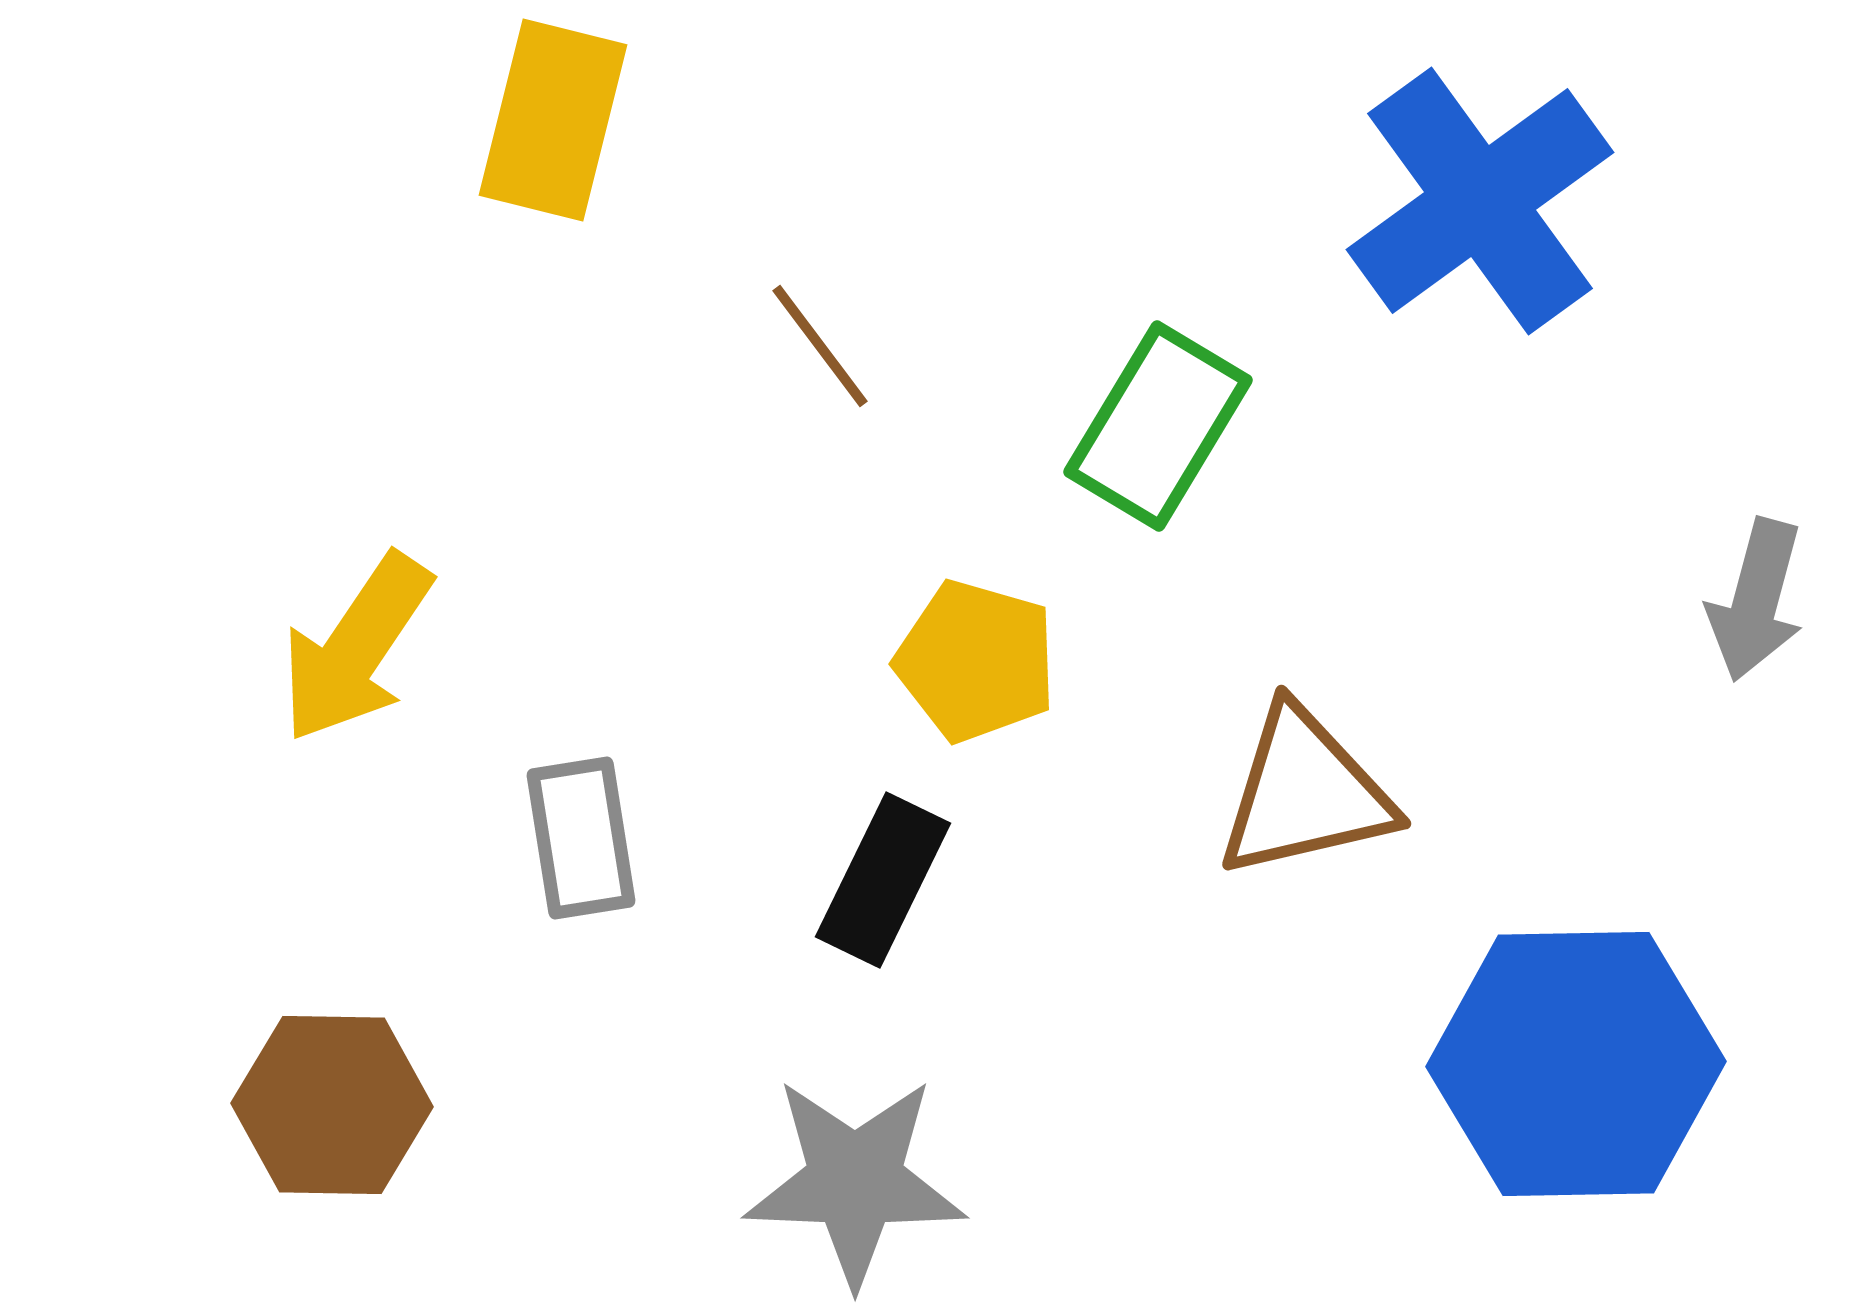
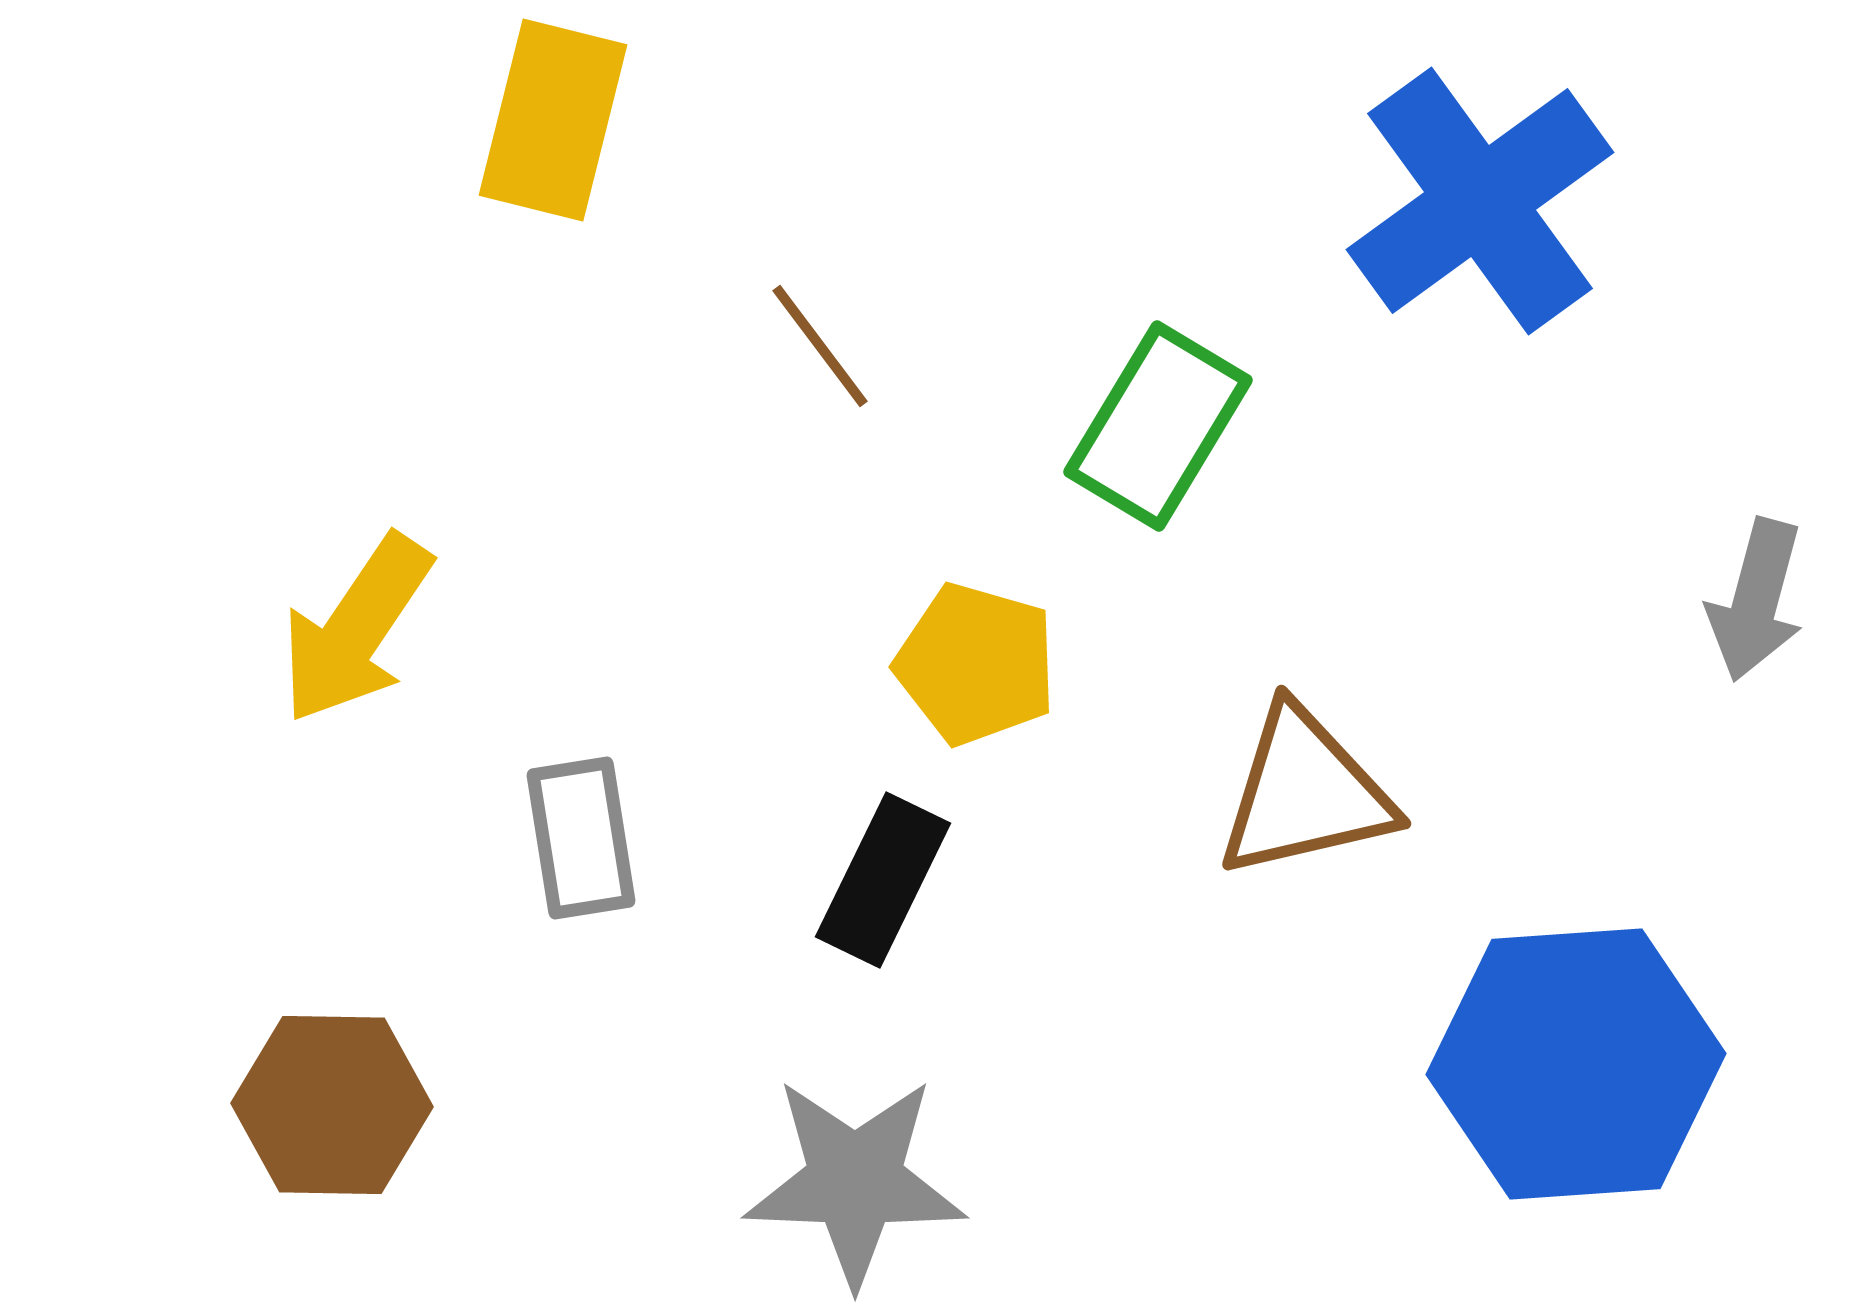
yellow arrow: moved 19 px up
yellow pentagon: moved 3 px down
blue hexagon: rotated 3 degrees counterclockwise
